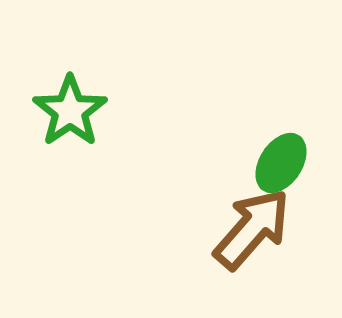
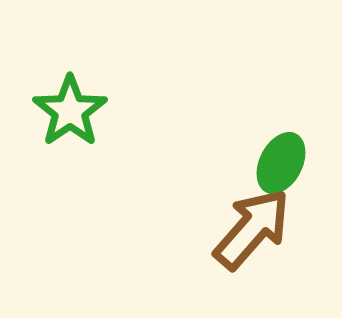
green ellipse: rotated 6 degrees counterclockwise
